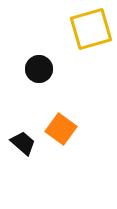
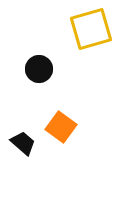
orange square: moved 2 px up
